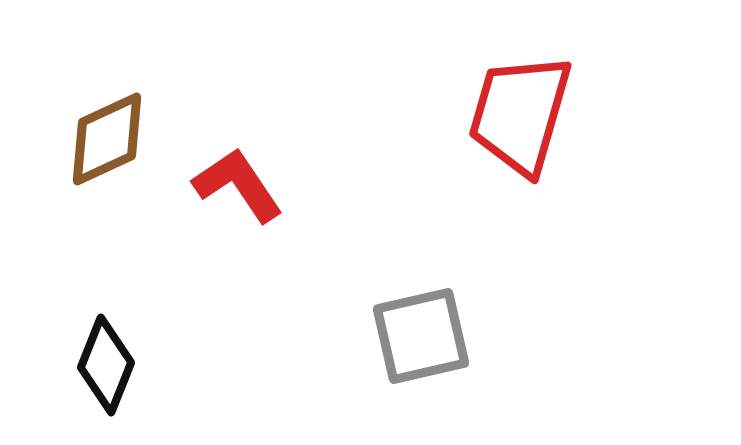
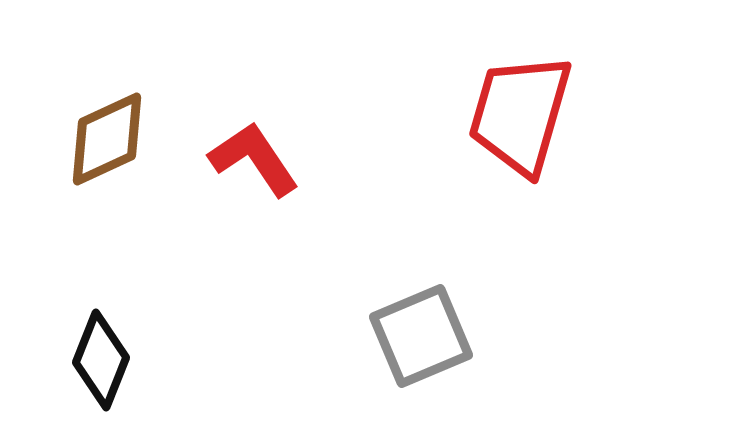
red L-shape: moved 16 px right, 26 px up
gray square: rotated 10 degrees counterclockwise
black diamond: moved 5 px left, 5 px up
